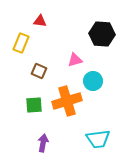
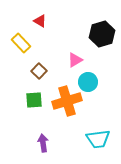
red triangle: rotated 24 degrees clockwise
black hexagon: rotated 20 degrees counterclockwise
yellow rectangle: rotated 66 degrees counterclockwise
pink triangle: rotated 14 degrees counterclockwise
brown square: rotated 21 degrees clockwise
cyan circle: moved 5 px left, 1 px down
green square: moved 5 px up
purple arrow: rotated 18 degrees counterclockwise
